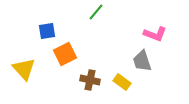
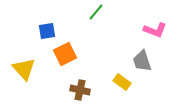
pink L-shape: moved 4 px up
brown cross: moved 10 px left, 10 px down
